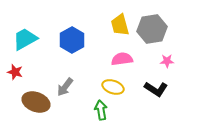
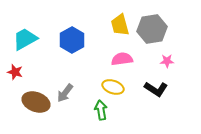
gray arrow: moved 6 px down
